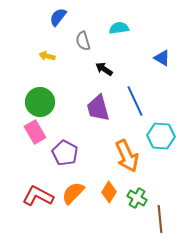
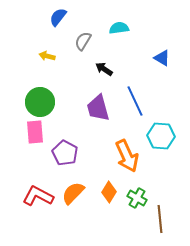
gray semicircle: rotated 48 degrees clockwise
pink rectangle: rotated 25 degrees clockwise
